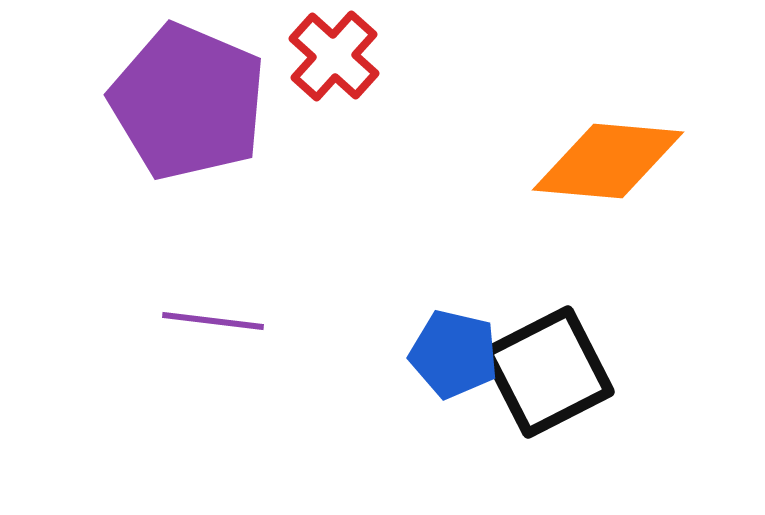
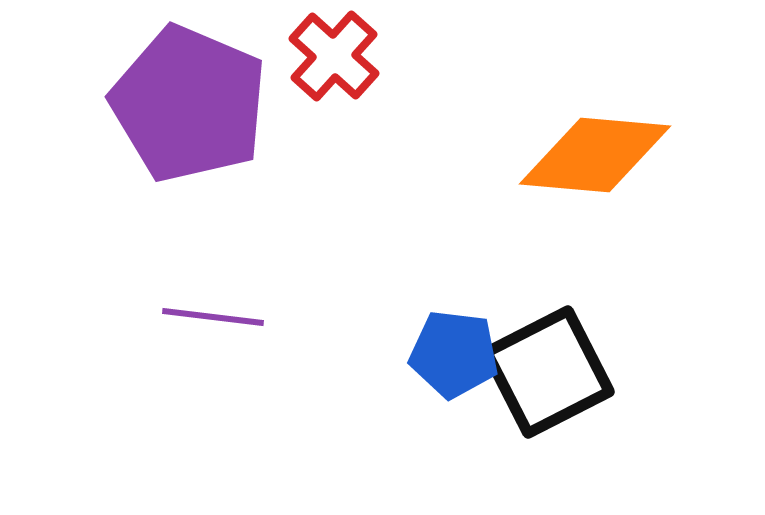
purple pentagon: moved 1 px right, 2 px down
orange diamond: moved 13 px left, 6 px up
purple line: moved 4 px up
blue pentagon: rotated 6 degrees counterclockwise
